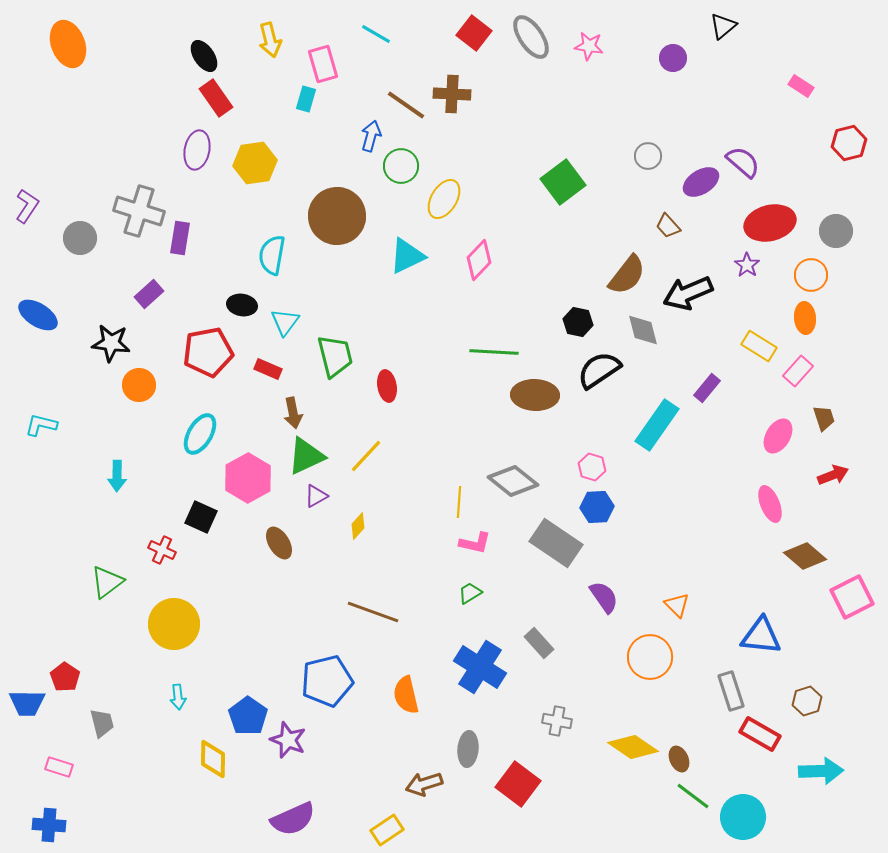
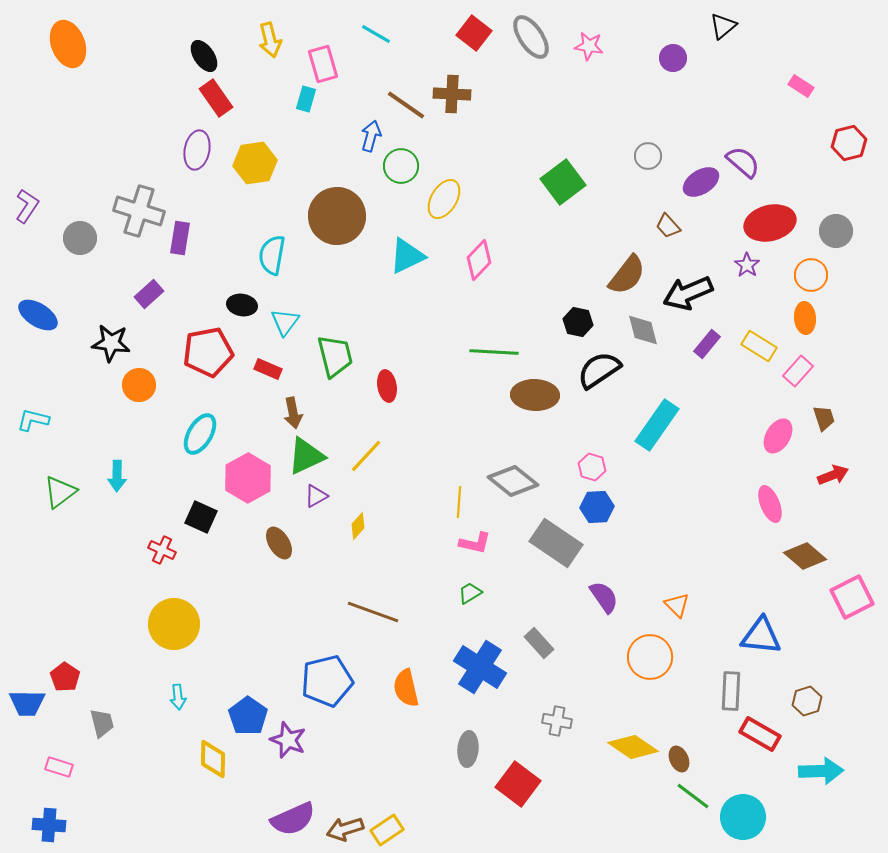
purple rectangle at (707, 388): moved 44 px up
cyan L-shape at (41, 425): moved 8 px left, 5 px up
green triangle at (107, 582): moved 47 px left, 90 px up
gray rectangle at (731, 691): rotated 21 degrees clockwise
orange semicircle at (406, 695): moved 7 px up
brown arrow at (424, 784): moved 79 px left, 45 px down
